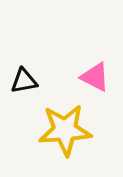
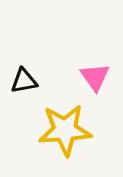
pink triangle: rotated 28 degrees clockwise
